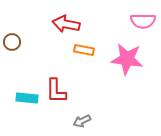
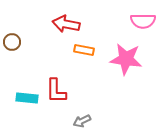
pink star: moved 1 px left
